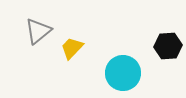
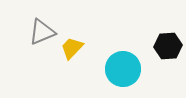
gray triangle: moved 4 px right, 1 px down; rotated 16 degrees clockwise
cyan circle: moved 4 px up
